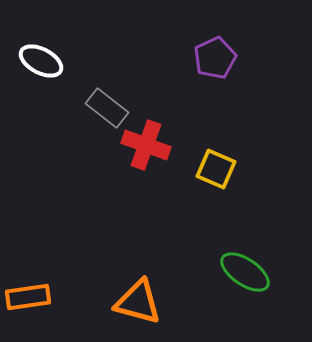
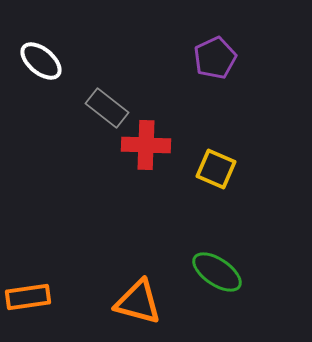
white ellipse: rotated 12 degrees clockwise
red cross: rotated 18 degrees counterclockwise
green ellipse: moved 28 px left
